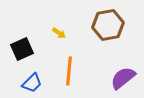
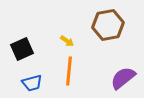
yellow arrow: moved 8 px right, 8 px down
blue trapezoid: rotated 30 degrees clockwise
